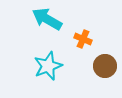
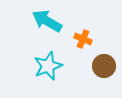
cyan arrow: moved 2 px down
brown circle: moved 1 px left
